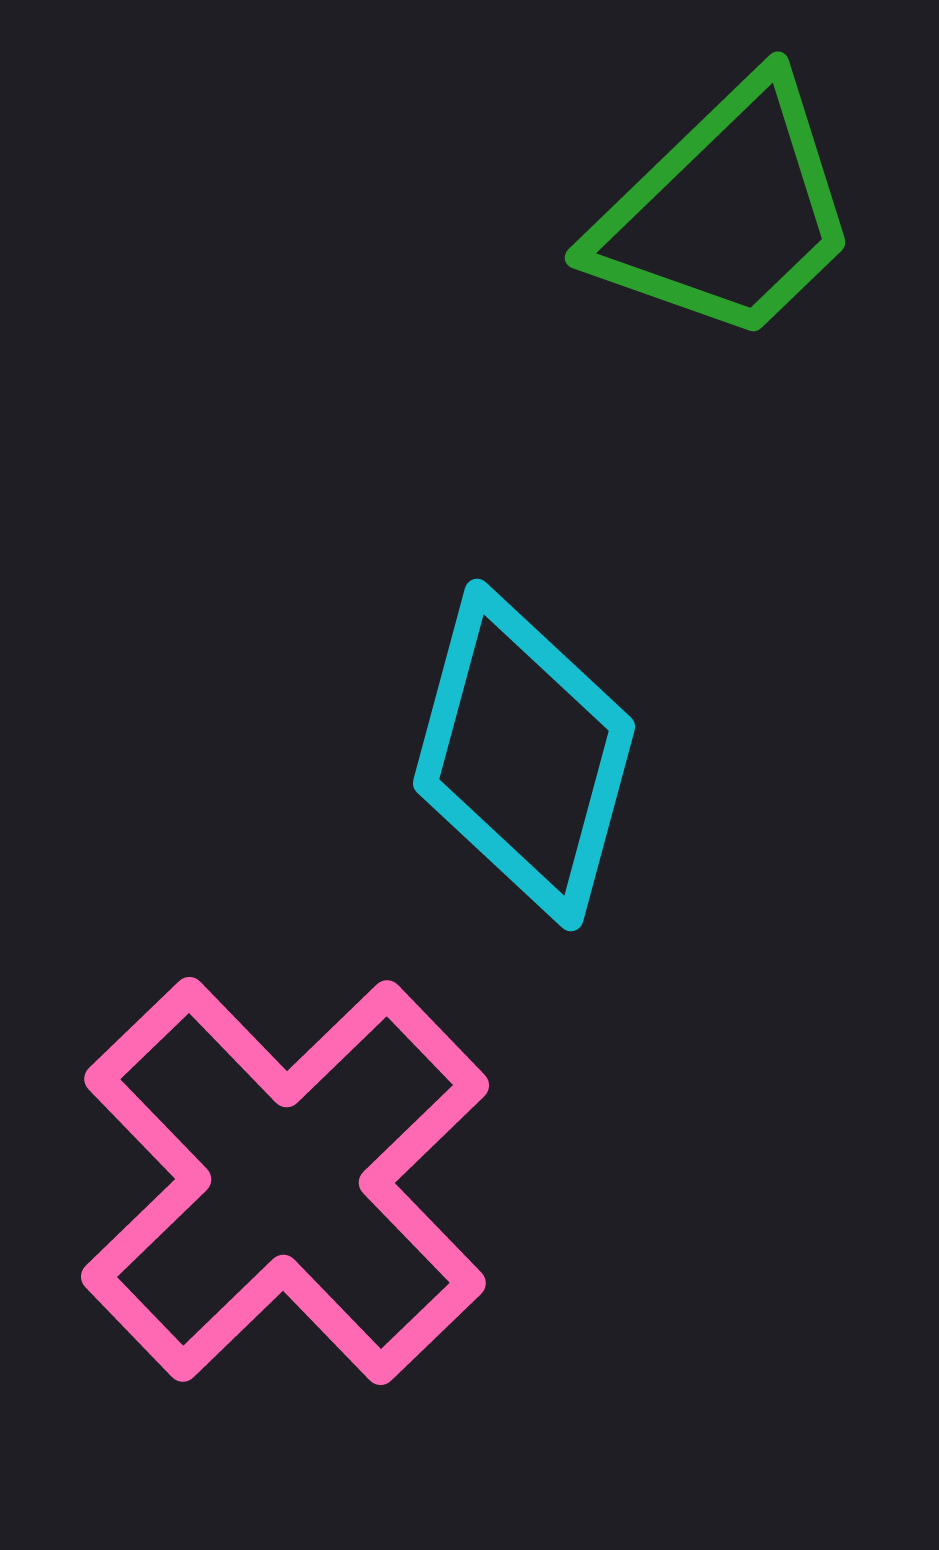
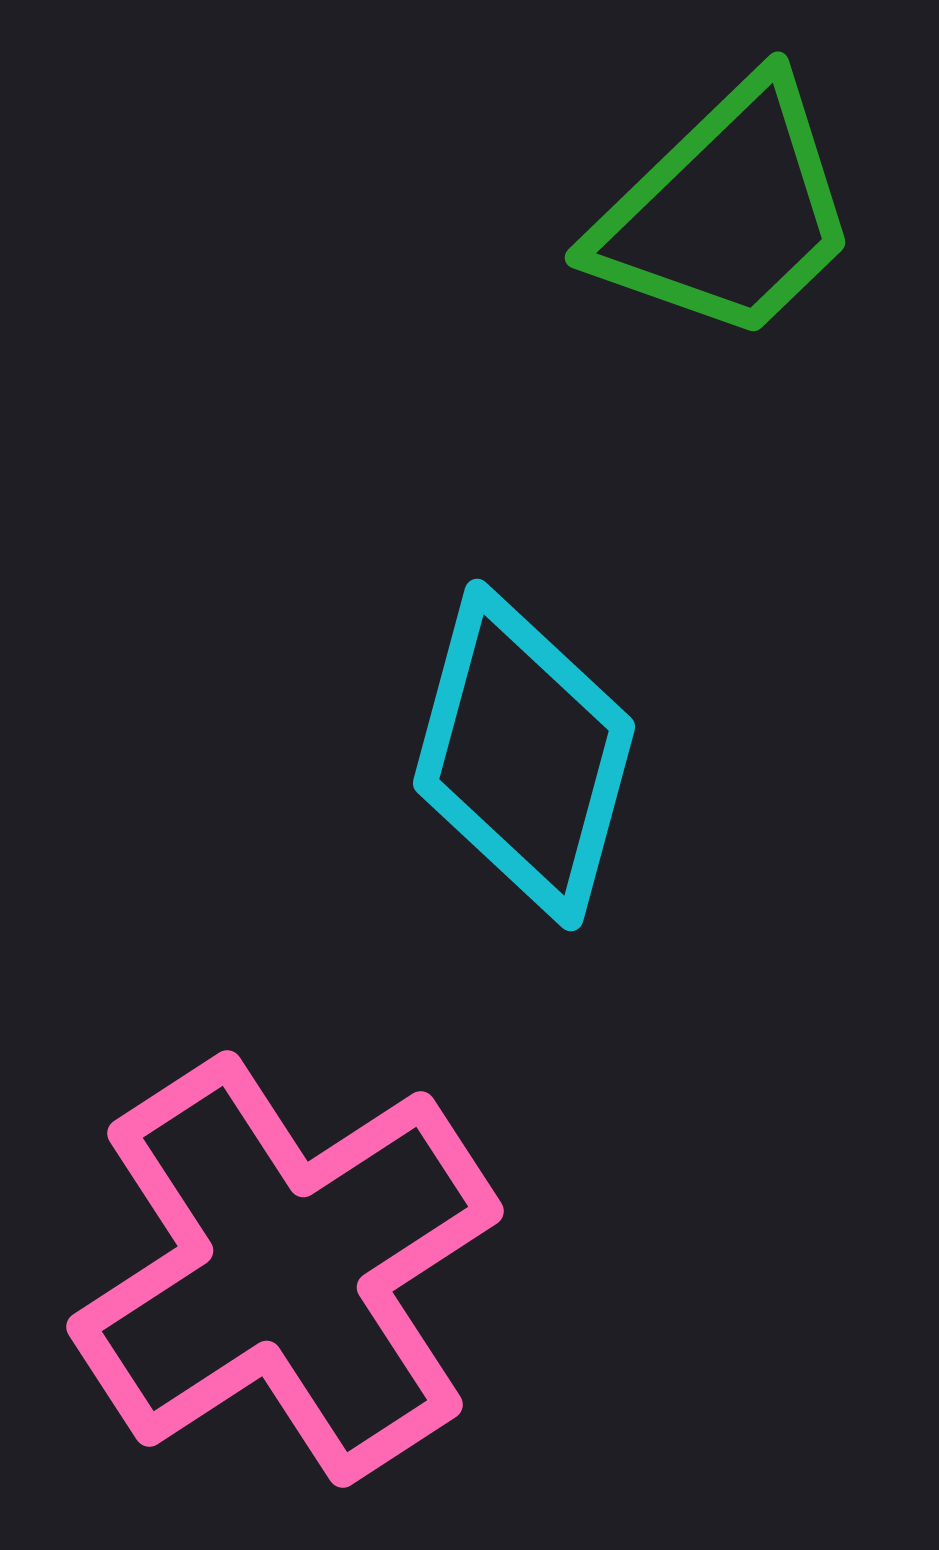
pink cross: moved 88 px down; rotated 11 degrees clockwise
